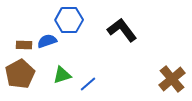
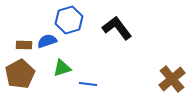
blue hexagon: rotated 16 degrees counterclockwise
black L-shape: moved 5 px left, 2 px up
green triangle: moved 7 px up
blue line: rotated 48 degrees clockwise
